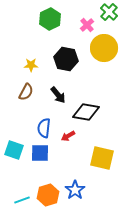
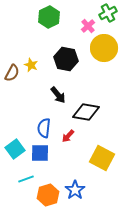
green cross: moved 1 px left, 1 px down; rotated 18 degrees clockwise
green hexagon: moved 1 px left, 2 px up
pink cross: moved 1 px right, 1 px down
yellow star: rotated 24 degrees clockwise
brown semicircle: moved 14 px left, 19 px up
red arrow: rotated 16 degrees counterclockwise
cyan square: moved 1 px right, 1 px up; rotated 36 degrees clockwise
yellow square: rotated 15 degrees clockwise
cyan line: moved 4 px right, 21 px up
